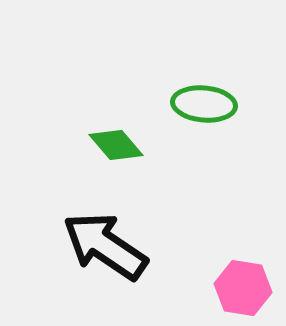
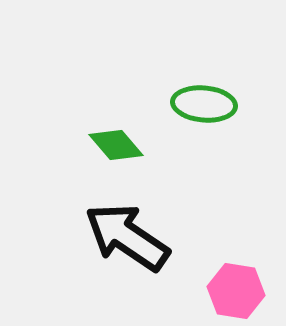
black arrow: moved 22 px right, 9 px up
pink hexagon: moved 7 px left, 3 px down
